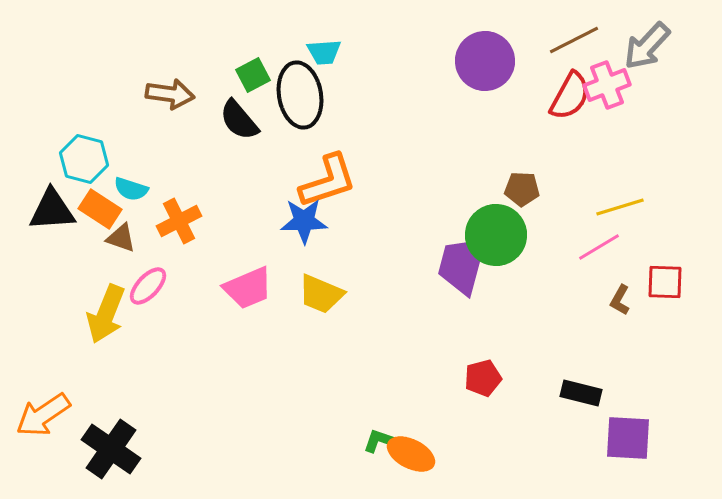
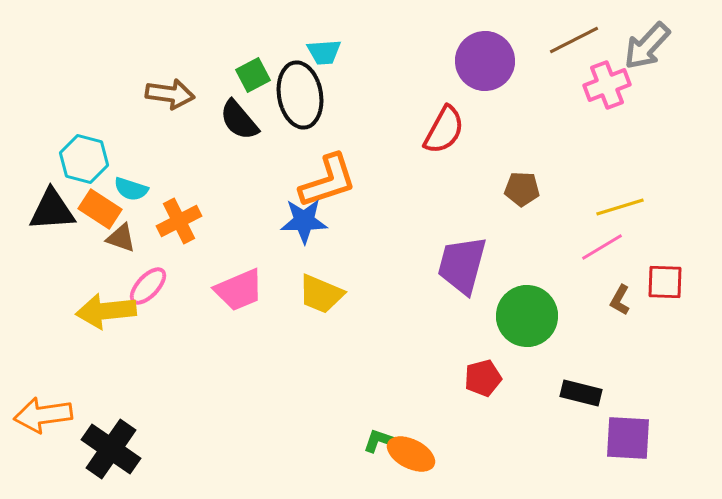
red semicircle: moved 126 px left, 34 px down
green circle: moved 31 px right, 81 px down
pink line: moved 3 px right
pink trapezoid: moved 9 px left, 2 px down
yellow arrow: moved 3 px up; rotated 62 degrees clockwise
orange arrow: rotated 26 degrees clockwise
